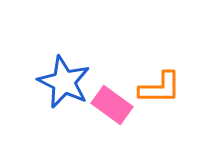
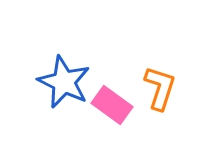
orange L-shape: rotated 72 degrees counterclockwise
